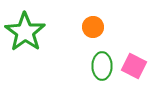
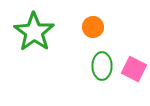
green star: moved 9 px right
pink square: moved 3 px down
